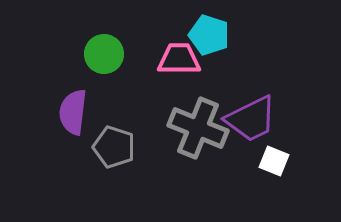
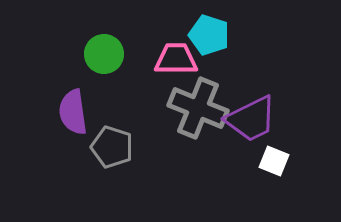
pink trapezoid: moved 3 px left
purple semicircle: rotated 15 degrees counterclockwise
gray cross: moved 20 px up
gray pentagon: moved 2 px left
